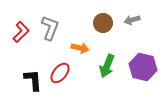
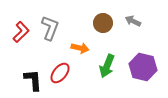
gray arrow: moved 1 px right, 1 px down; rotated 42 degrees clockwise
